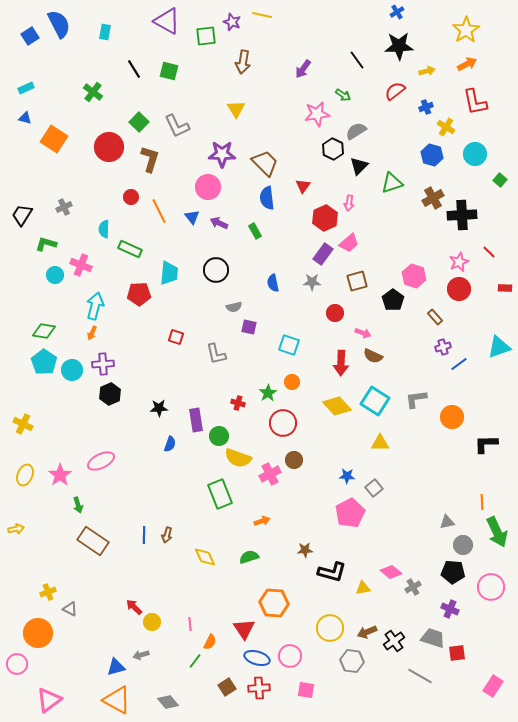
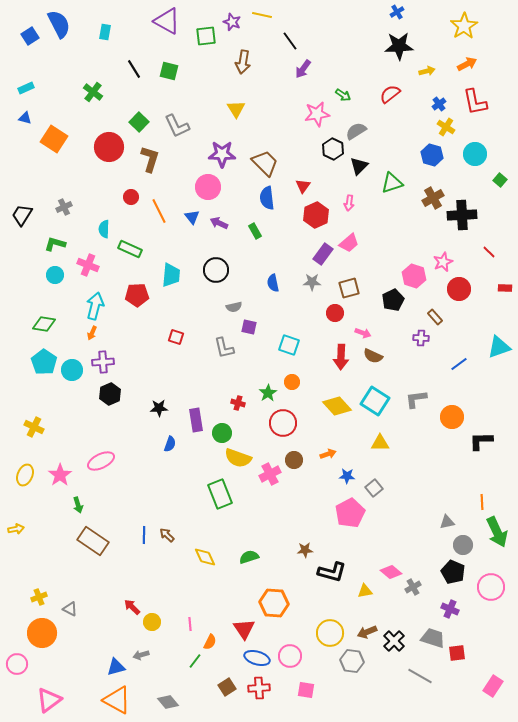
yellow star at (466, 30): moved 2 px left, 4 px up
black line at (357, 60): moved 67 px left, 19 px up
red semicircle at (395, 91): moved 5 px left, 3 px down
blue cross at (426, 107): moved 13 px right, 3 px up; rotated 16 degrees counterclockwise
red hexagon at (325, 218): moved 9 px left, 3 px up
green L-shape at (46, 244): moved 9 px right
pink star at (459, 262): moved 16 px left
pink cross at (81, 265): moved 7 px right
cyan trapezoid at (169, 273): moved 2 px right, 2 px down
brown square at (357, 281): moved 8 px left, 7 px down
red pentagon at (139, 294): moved 2 px left, 1 px down
black pentagon at (393, 300): rotated 10 degrees clockwise
green diamond at (44, 331): moved 7 px up
purple cross at (443, 347): moved 22 px left, 9 px up; rotated 21 degrees clockwise
gray L-shape at (216, 354): moved 8 px right, 6 px up
red arrow at (341, 363): moved 6 px up
purple cross at (103, 364): moved 2 px up
yellow cross at (23, 424): moved 11 px right, 3 px down
green circle at (219, 436): moved 3 px right, 3 px up
black L-shape at (486, 444): moved 5 px left, 3 px up
orange arrow at (262, 521): moved 66 px right, 67 px up
brown arrow at (167, 535): rotated 119 degrees clockwise
black pentagon at (453, 572): rotated 20 degrees clockwise
yellow triangle at (363, 588): moved 2 px right, 3 px down
yellow cross at (48, 592): moved 9 px left, 5 px down
red arrow at (134, 607): moved 2 px left
yellow circle at (330, 628): moved 5 px down
orange circle at (38, 633): moved 4 px right
black cross at (394, 641): rotated 10 degrees counterclockwise
